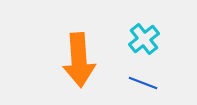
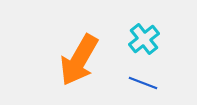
orange arrow: rotated 34 degrees clockwise
